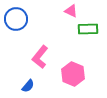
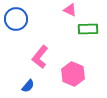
pink triangle: moved 1 px left, 1 px up
